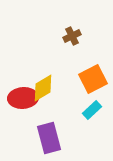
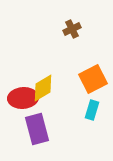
brown cross: moved 7 px up
cyan rectangle: rotated 30 degrees counterclockwise
purple rectangle: moved 12 px left, 9 px up
